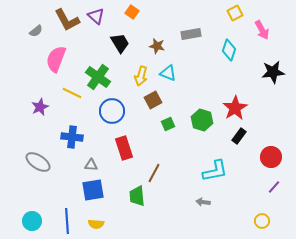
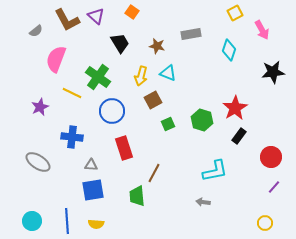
yellow circle: moved 3 px right, 2 px down
